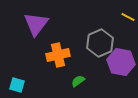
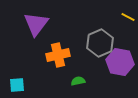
purple hexagon: moved 1 px left
green semicircle: rotated 24 degrees clockwise
cyan square: rotated 21 degrees counterclockwise
